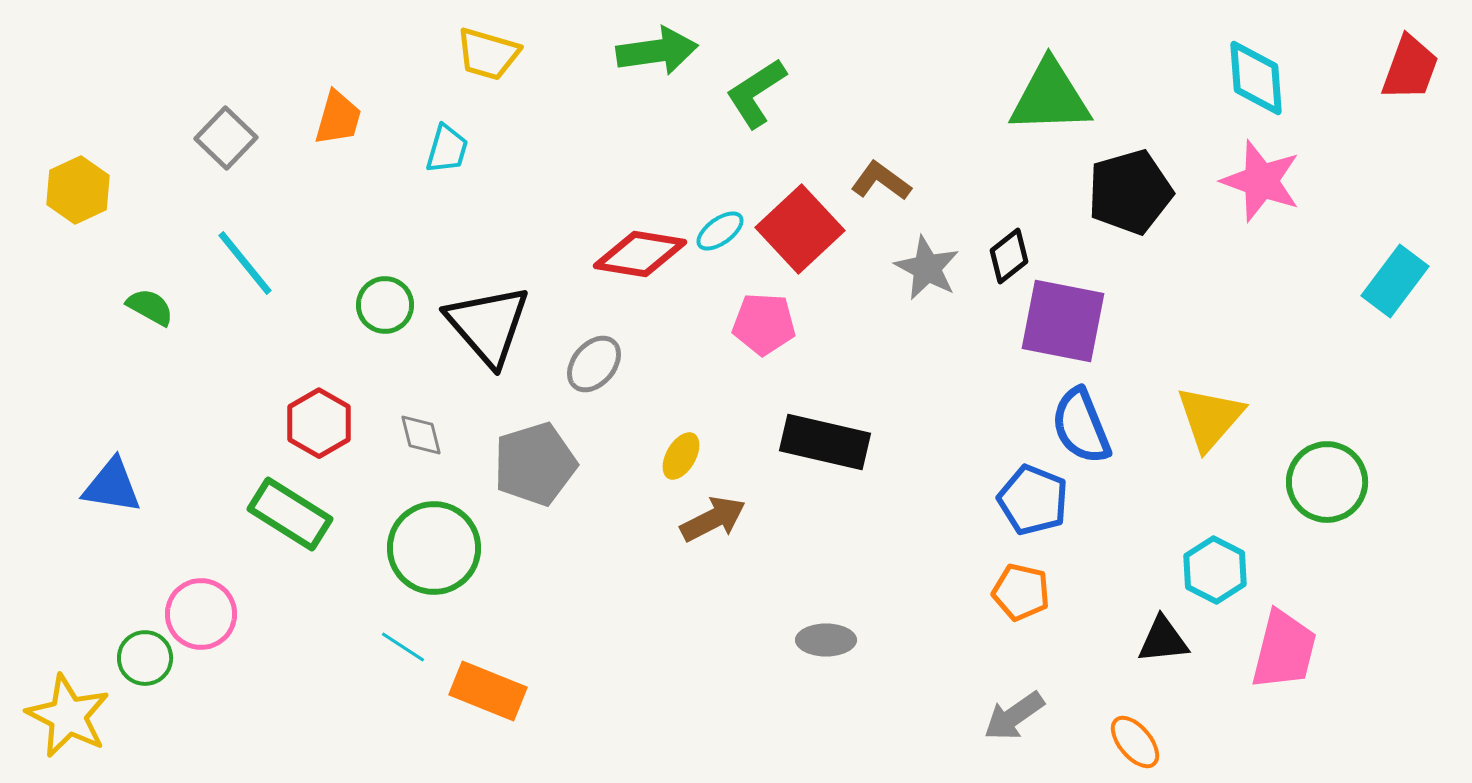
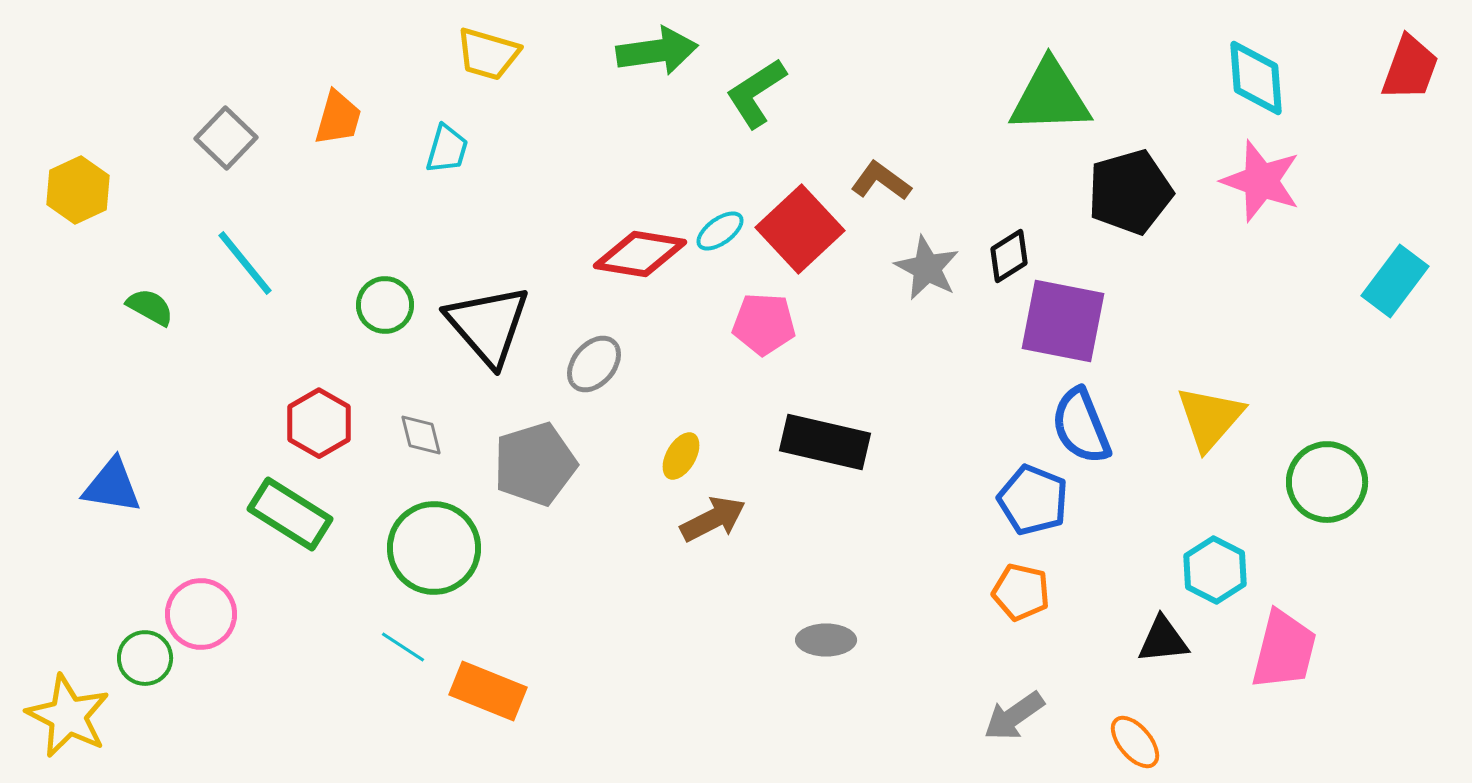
black diamond at (1009, 256): rotated 6 degrees clockwise
